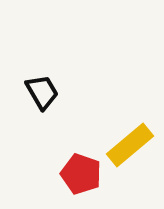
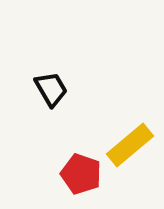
black trapezoid: moved 9 px right, 3 px up
